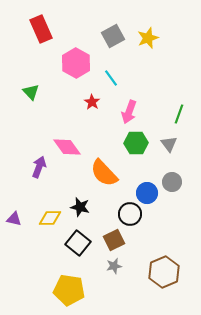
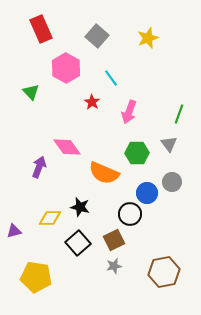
gray square: moved 16 px left; rotated 20 degrees counterclockwise
pink hexagon: moved 10 px left, 5 px down
green hexagon: moved 1 px right, 10 px down
orange semicircle: rotated 24 degrees counterclockwise
purple triangle: moved 12 px down; rotated 28 degrees counterclockwise
black square: rotated 10 degrees clockwise
brown hexagon: rotated 12 degrees clockwise
yellow pentagon: moved 33 px left, 13 px up
